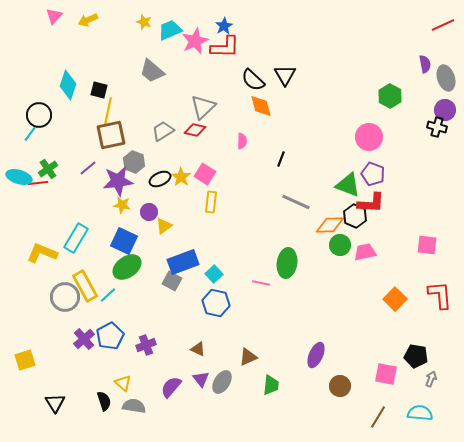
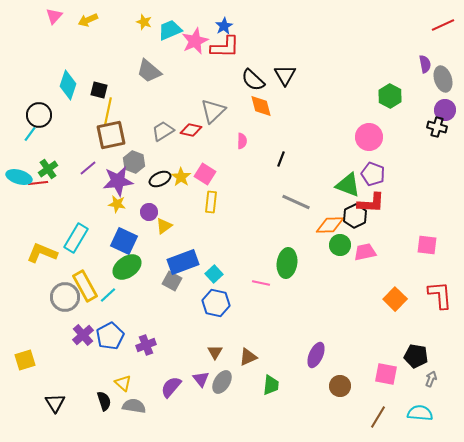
gray trapezoid at (152, 71): moved 3 px left
gray ellipse at (446, 78): moved 3 px left, 1 px down
gray triangle at (203, 107): moved 10 px right, 4 px down
red diamond at (195, 130): moved 4 px left
yellow star at (122, 205): moved 5 px left, 1 px up
black hexagon at (355, 216): rotated 10 degrees clockwise
purple cross at (84, 339): moved 1 px left, 4 px up
brown triangle at (198, 349): moved 17 px right, 3 px down; rotated 35 degrees clockwise
